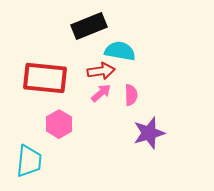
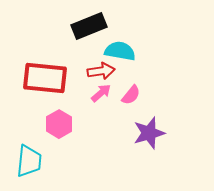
pink semicircle: rotated 40 degrees clockwise
